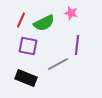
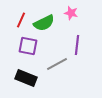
gray line: moved 1 px left
